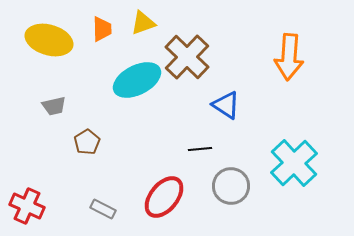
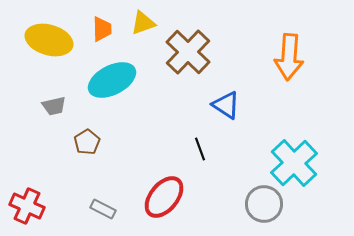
brown cross: moved 1 px right, 5 px up
cyan ellipse: moved 25 px left
black line: rotated 75 degrees clockwise
gray circle: moved 33 px right, 18 px down
